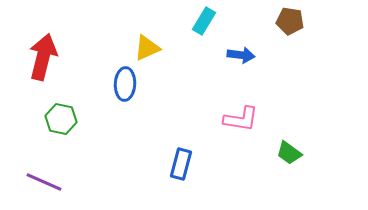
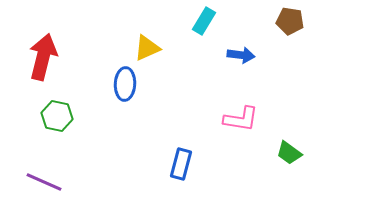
green hexagon: moved 4 px left, 3 px up
